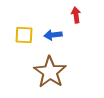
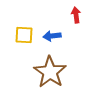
blue arrow: moved 1 px left, 1 px down
